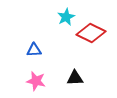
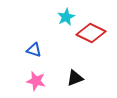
blue triangle: rotated 21 degrees clockwise
black triangle: rotated 18 degrees counterclockwise
